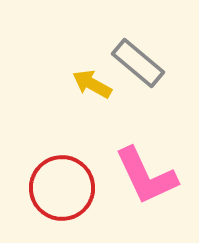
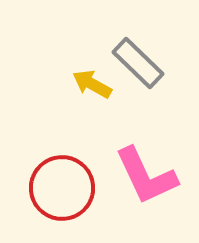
gray rectangle: rotated 4 degrees clockwise
